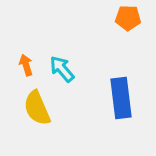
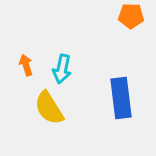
orange pentagon: moved 3 px right, 2 px up
cyan arrow: rotated 128 degrees counterclockwise
yellow semicircle: moved 12 px right; rotated 9 degrees counterclockwise
